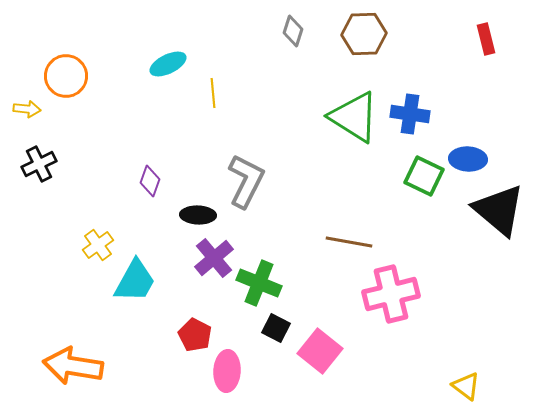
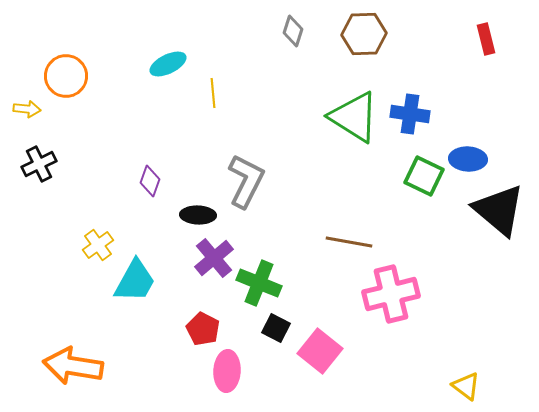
red pentagon: moved 8 px right, 6 px up
